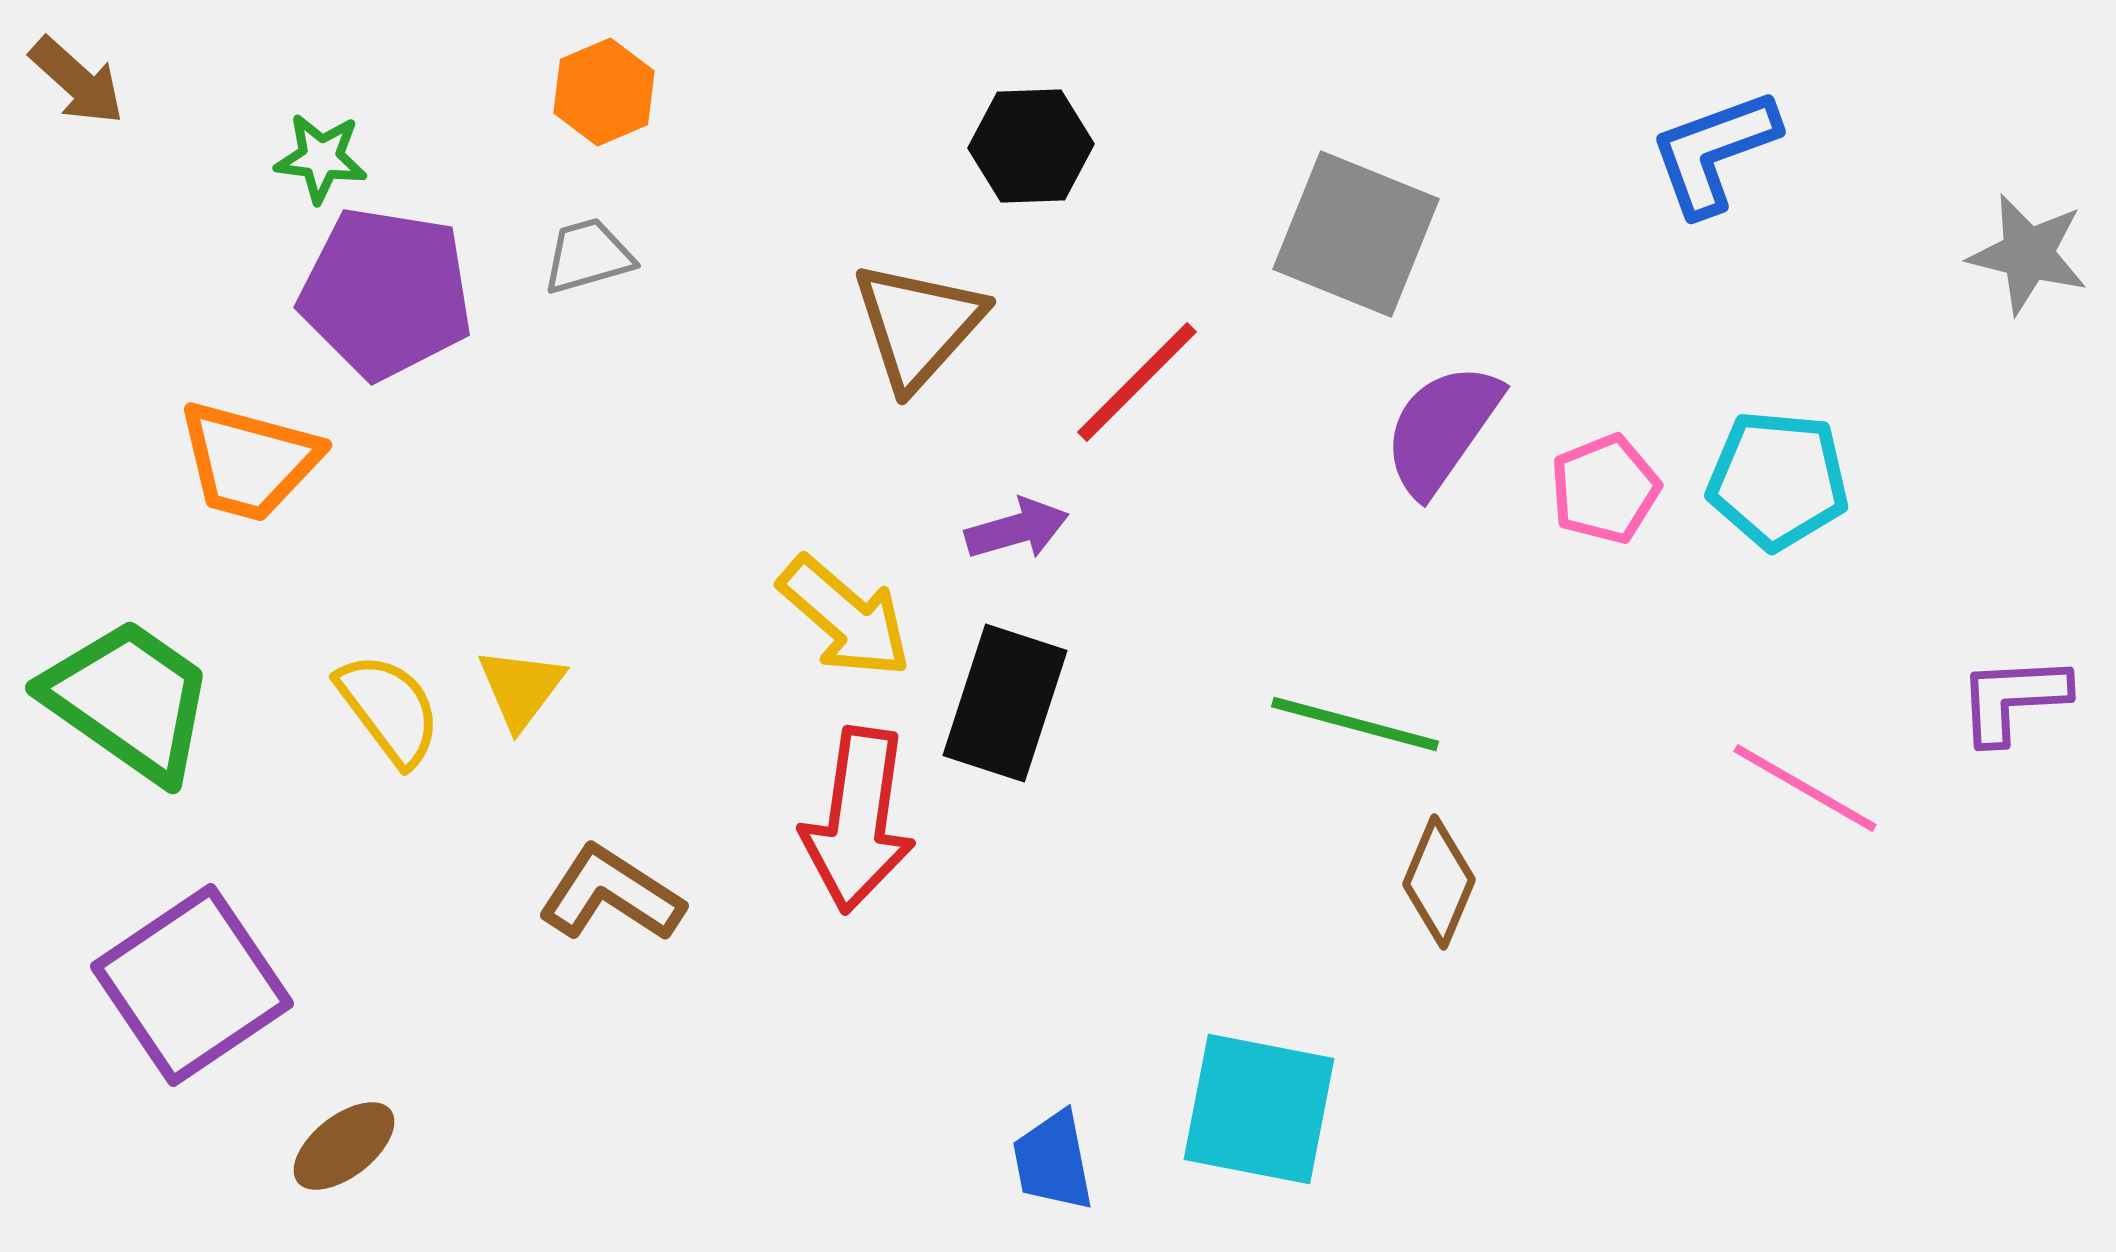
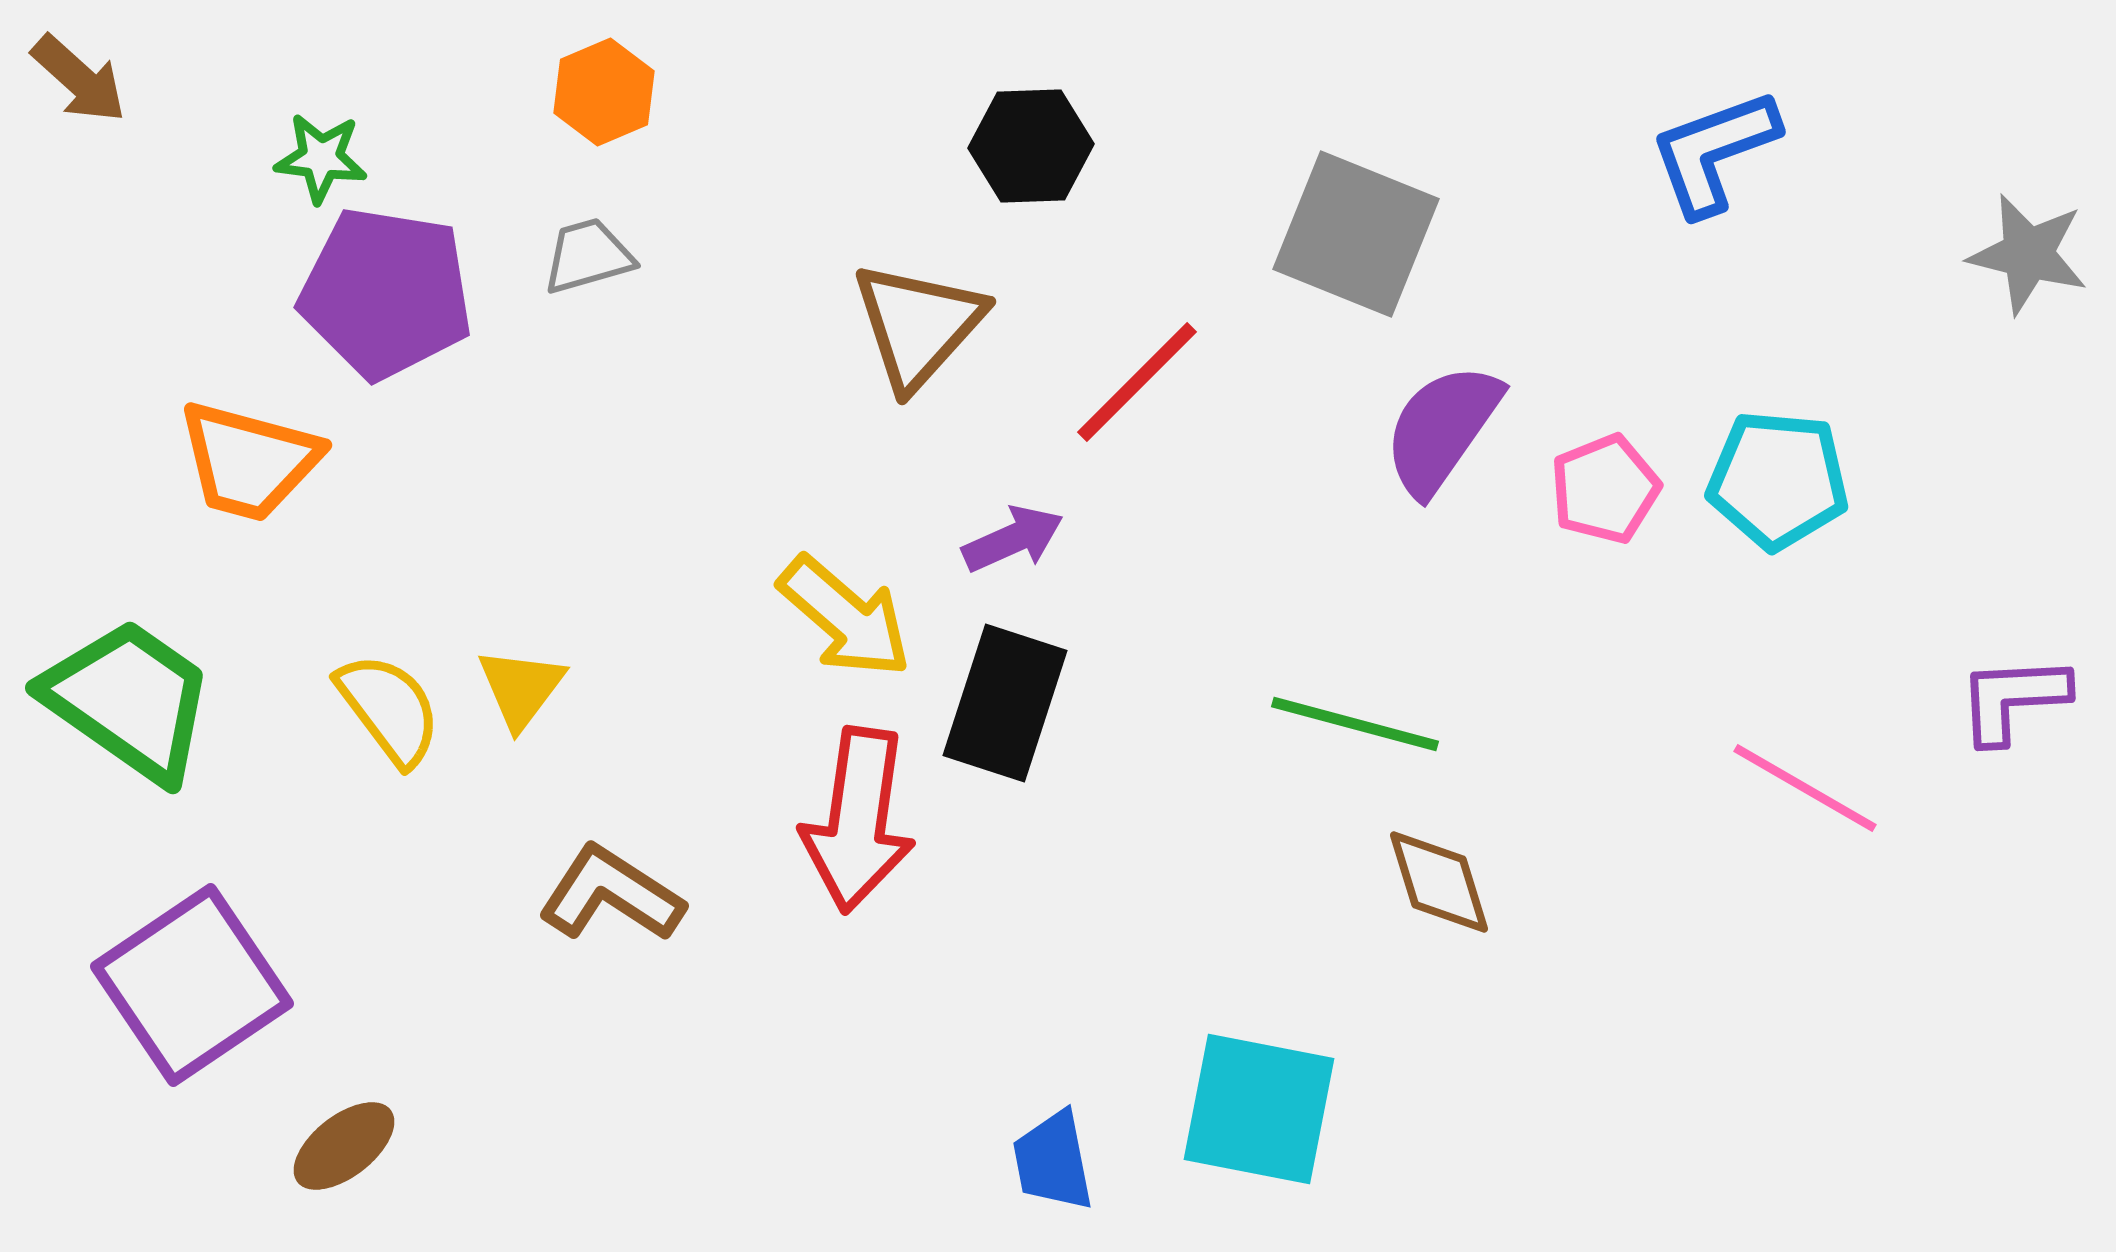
brown arrow: moved 2 px right, 2 px up
purple arrow: moved 4 px left, 10 px down; rotated 8 degrees counterclockwise
brown diamond: rotated 40 degrees counterclockwise
